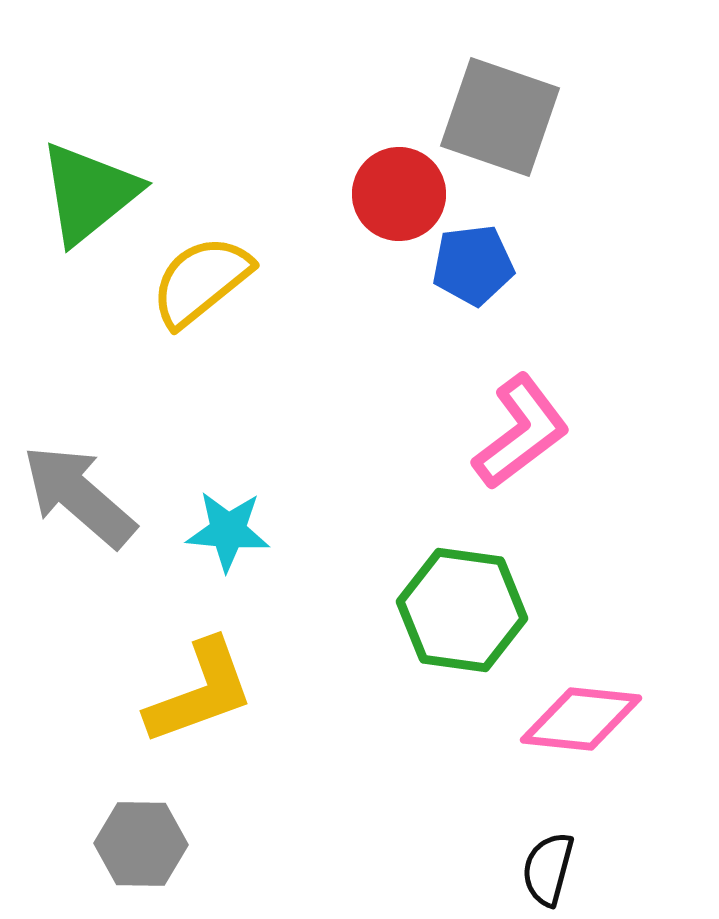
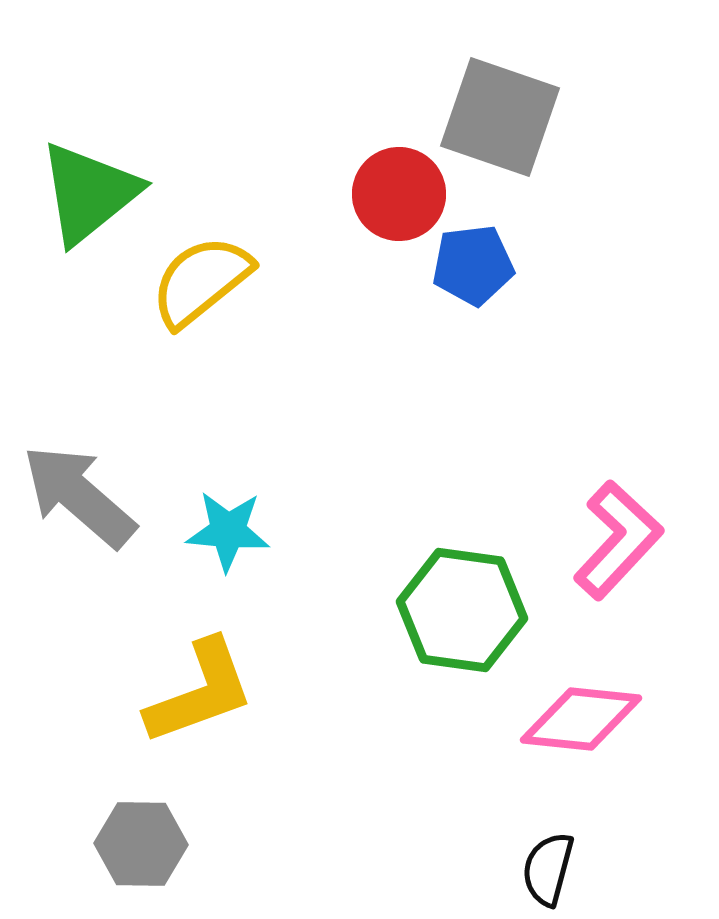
pink L-shape: moved 97 px right, 108 px down; rotated 10 degrees counterclockwise
